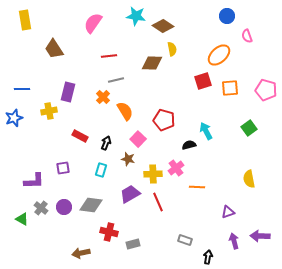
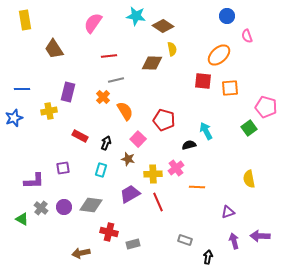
red square at (203, 81): rotated 24 degrees clockwise
pink pentagon at (266, 90): moved 17 px down
